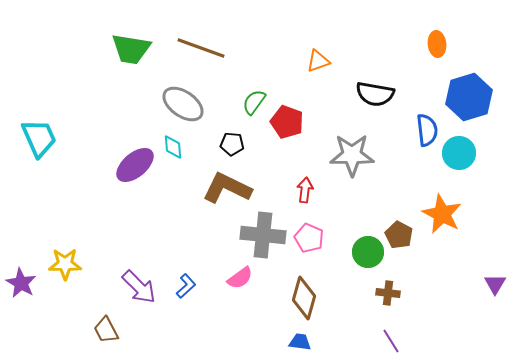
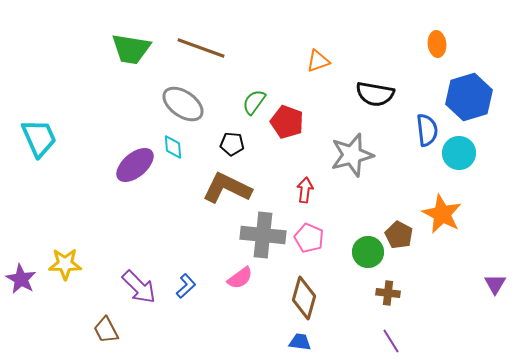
gray star: rotated 15 degrees counterclockwise
purple star: moved 4 px up
